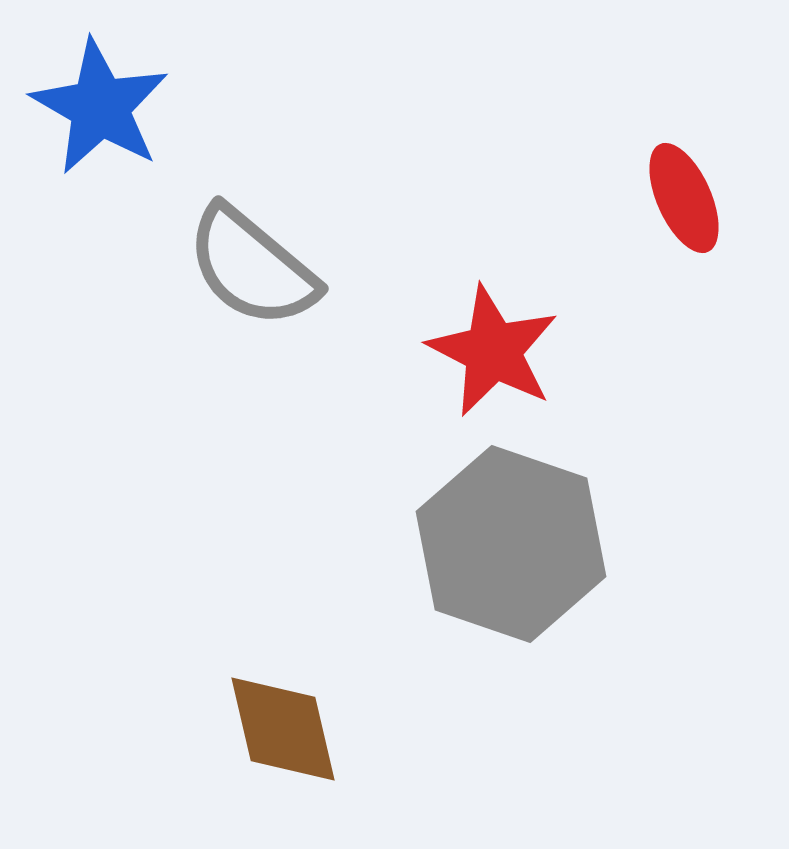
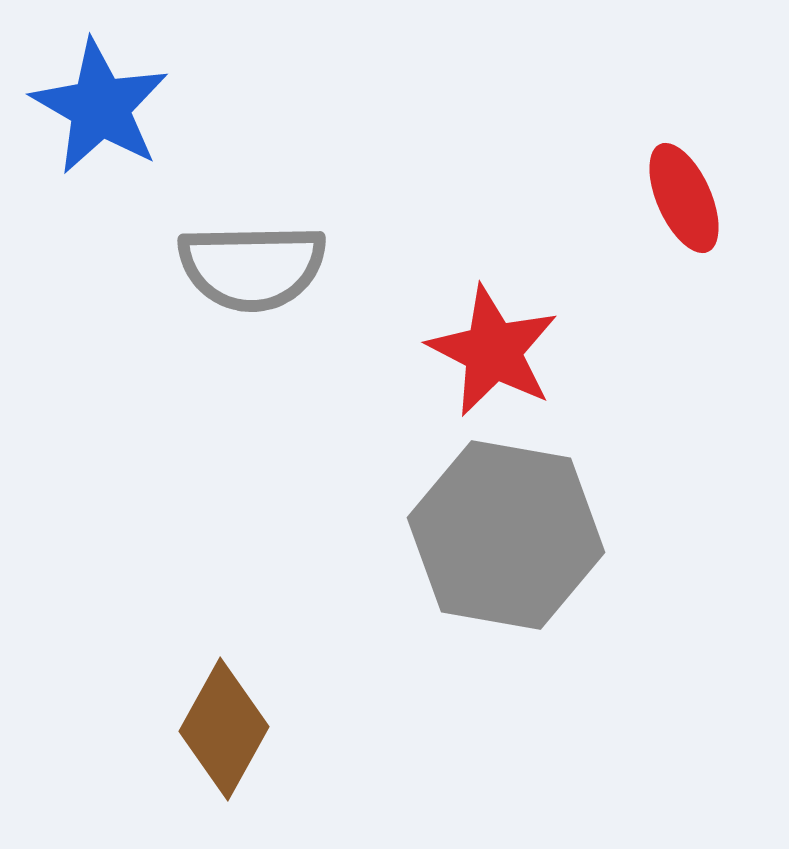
gray semicircle: rotated 41 degrees counterclockwise
gray hexagon: moved 5 px left, 9 px up; rotated 9 degrees counterclockwise
brown diamond: moved 59 px left; rotated 42 degrees clockwise
